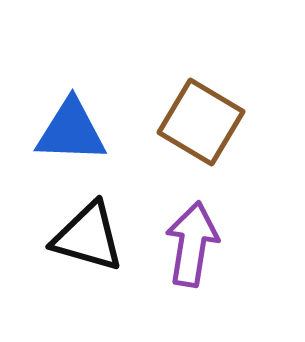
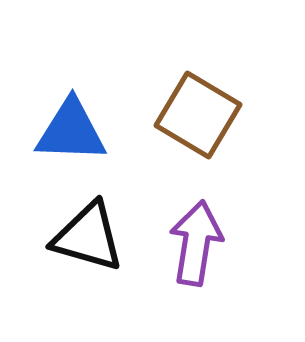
brown square: moved 3 px left, 7 px up
purple arrow: moved 4 px right, 1 px up
